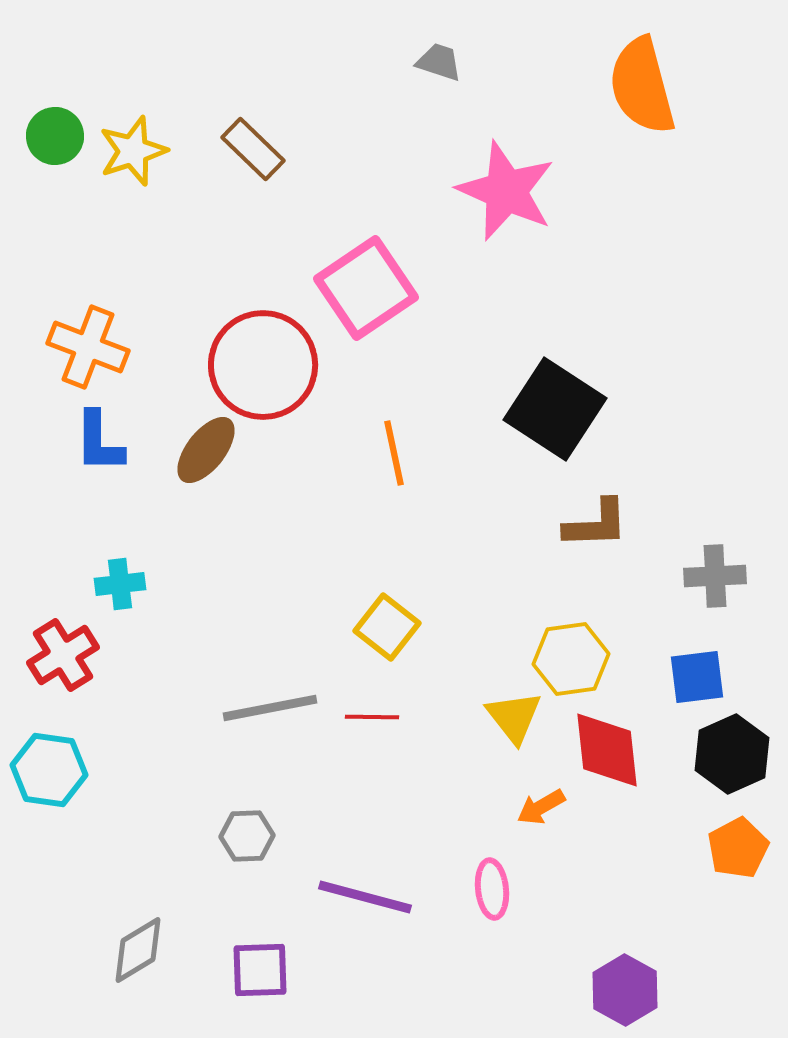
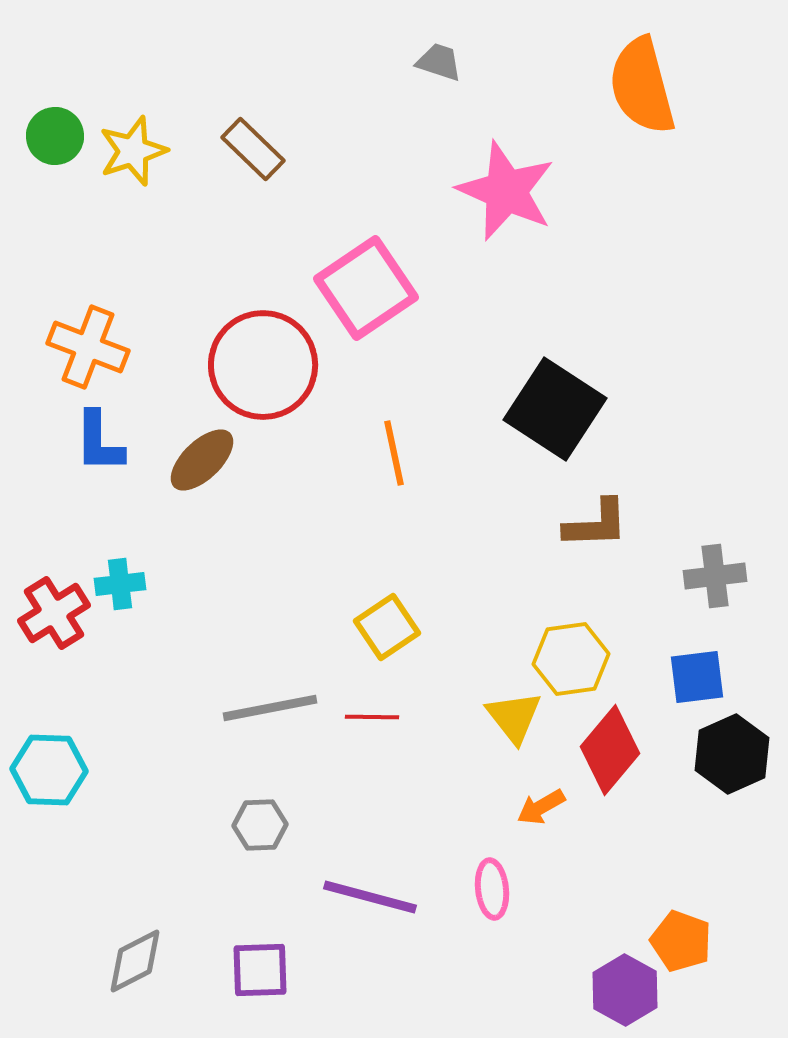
brown ellipse: moved 4 px left, 10 px down; rotated 8 degrees clockwise
gray cross: rotated 4 degrees counterclockwise
yellow square: rotated 18 degrees clockwise
red cross: moved 9 px left, 42 px up
red diamond: moved 3 px right; rotated 46 degrees clockwise
cyan hexagon: rotated 6 degrees counterclockwise
gray hexagon: moved 13 px right, 11 px up
orange pentagon: moved 57 px left, 93 px down; rotated 24 degrees counterclockwise
purple line: moved 5 px right
gray diamond: moved 3 px left, 11 px down; rotated 4 degrees clockwise
